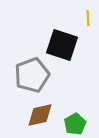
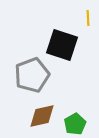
brown diamond: moved 2 px right, 1 px down
